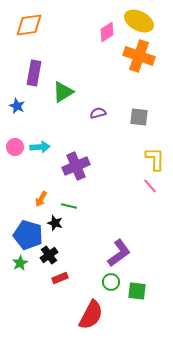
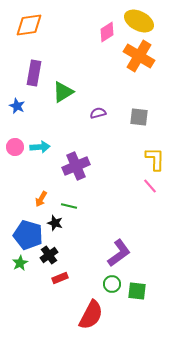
orange cross: rotated 12 degrees clockwise
green circle: moved 1 px right, 2 px down
